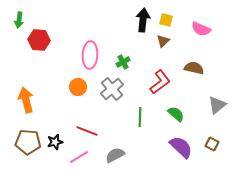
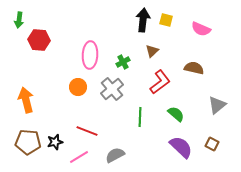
brown triangle: moved 11 px left, 10 px down
